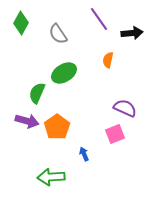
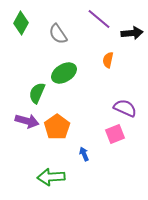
purple line: rotated 15 degrees counterclockwise
